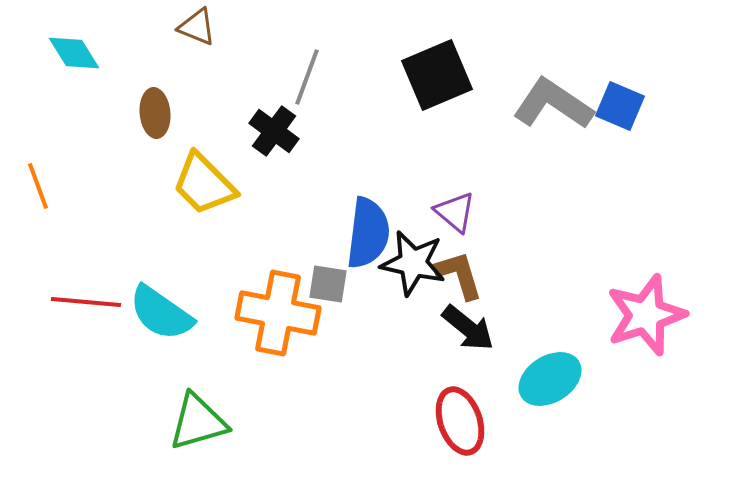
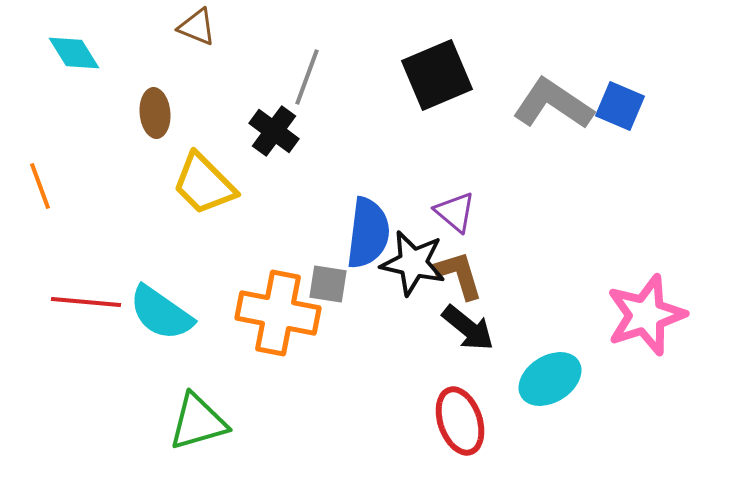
orange line: moved 2 px right
